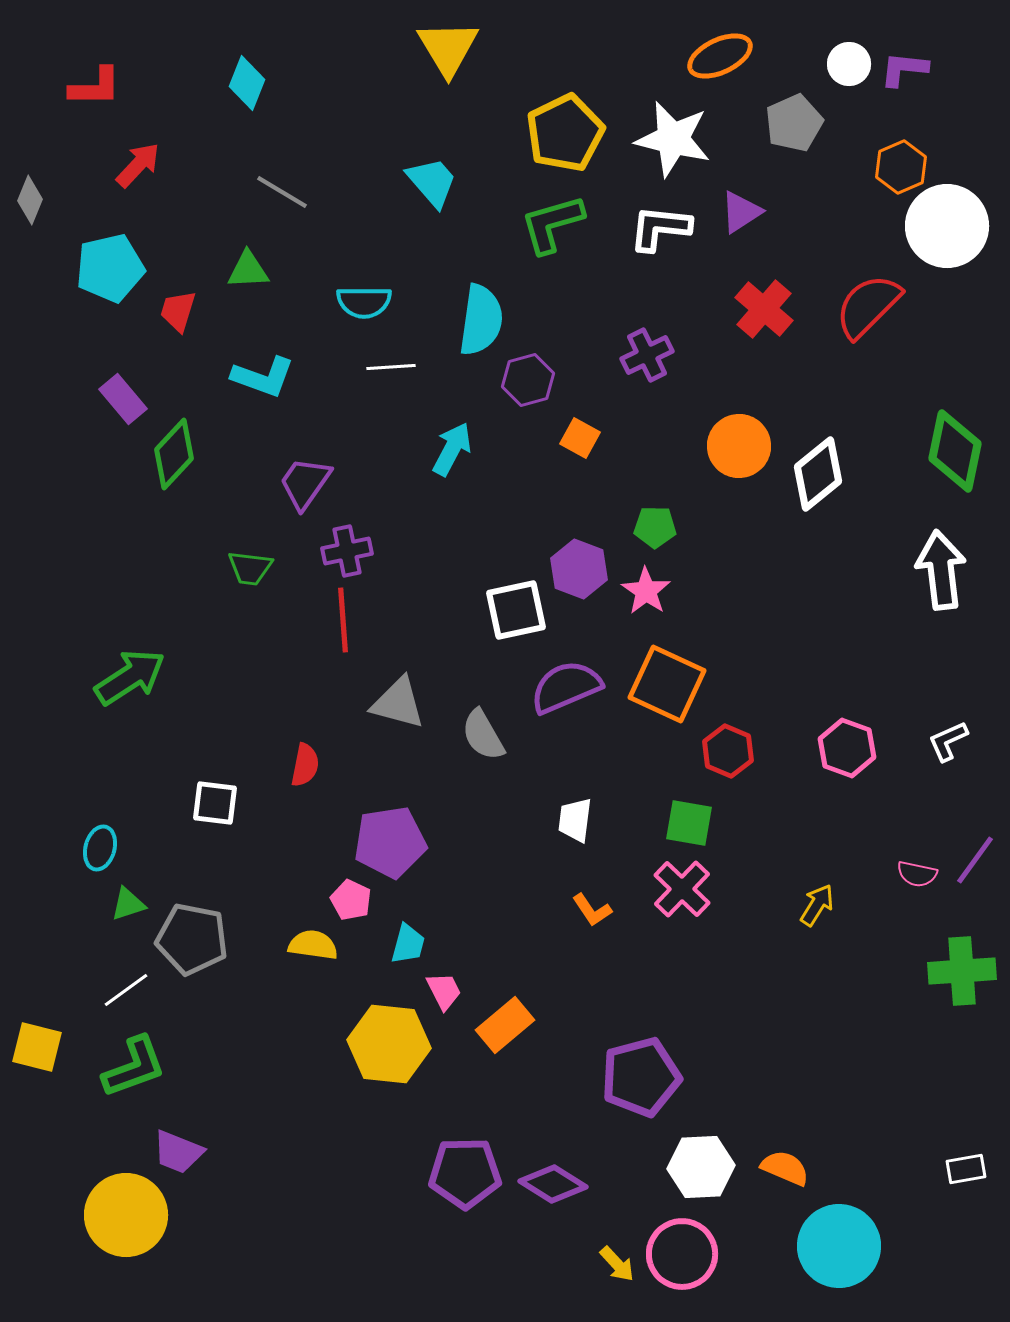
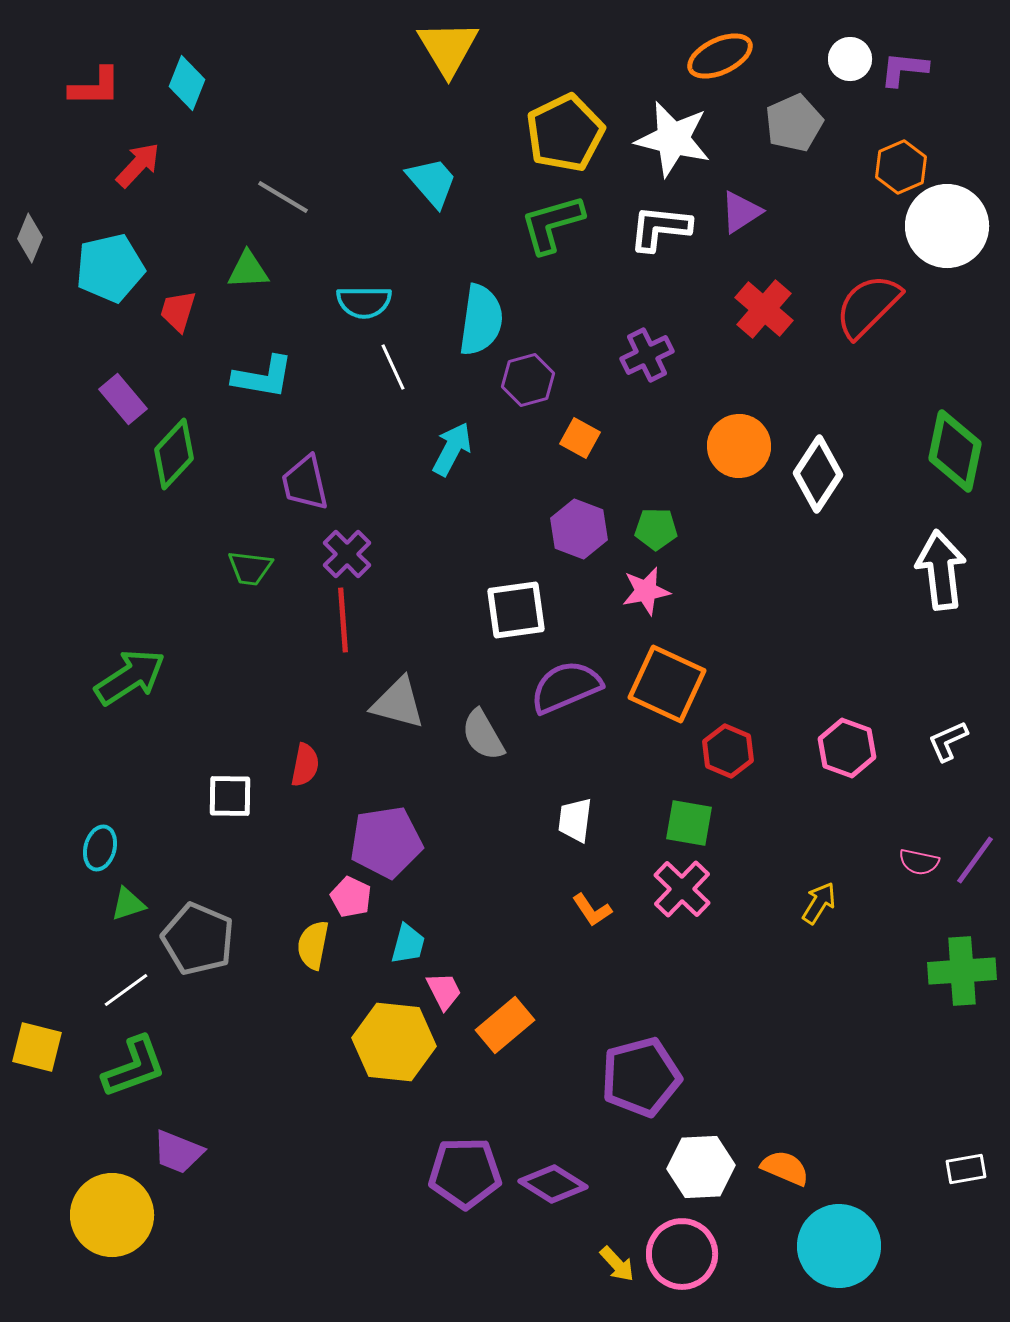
white circle at (849, 64): moved 1 px right, 5 px up
cyan diamond at (247, 83): moved 60 px left
gray line at (282, 192): moved 1 px right, 5 px down
gray diamond at (30, 200): moved 38 px down
white line at (391, 367): moved 2 px right; rotated 69 degrees clockwise
cyan L-shape at (263, 377): rotated 10 degrees counterclockwise
white diamond at (818, 474): rotated 18 degrees counterclockwise
purple trapezoid at (305, 483): rotated 48 degrees counterclockwise
green pentagon at (655, 527): moved 1 px right, 2 px down
purple cross at (347, 551): moved 3 px down; rotated 33 degrees counterclockwise
purple hexagon at (579, 569): moved 40 px up
pink star at (646, 591): rotated 27 degrees clockwise
white square at (516, 610): rotated 4 degrees clockwise
white square at (215, 803): moved 15 px right, 7 px up; rotated 6 degrees counterclockwise
purple pentagon at (390, 842): moved 4 px left
pink semicircle at (917, 874): moved 2 px right, 12 px up
pink pentagon at (351, 900): moved 3 px up
yellow arrow at (817, 905): moved 2 px right, 2 px up
gray pentagon at (192, 939): moved 6 px right; rotated 12 degrees clockwise
yellow semicircle at (313, 945): rotated 87 degrees counterclockwise
yellow hexagon at (389, 1044): moved 5 px right, 2 px up
yellow circle at (126, 1215): moved 14 px left
